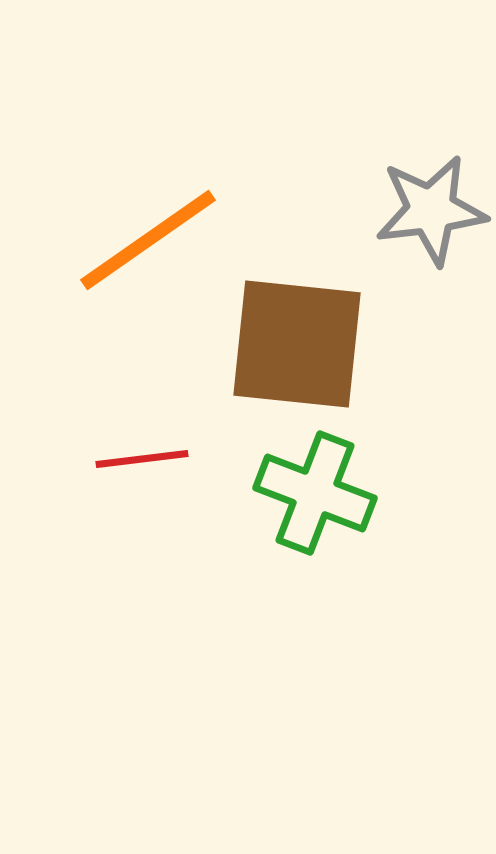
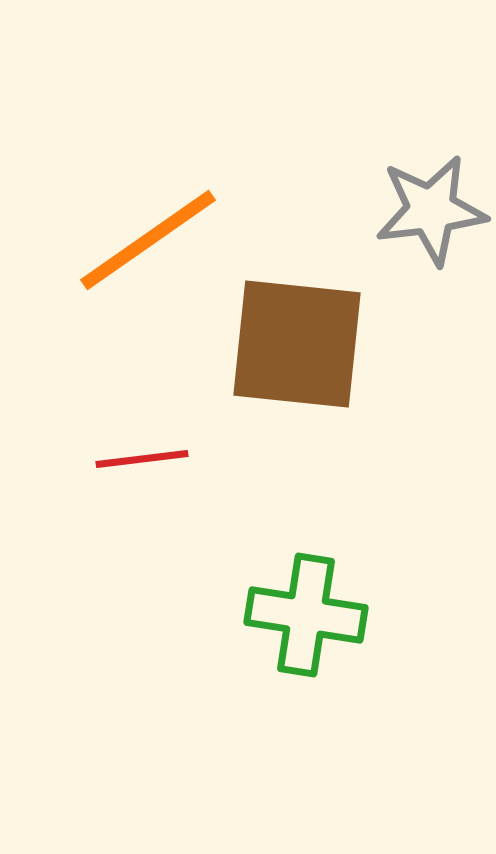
green cross: moved 9 px left, 122 px down; rotated 12 degrees counterclockwise
